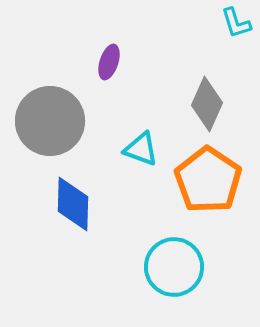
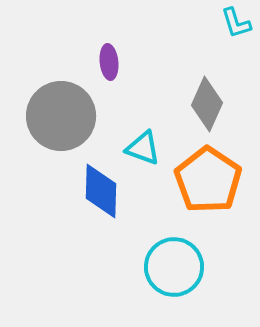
purple ellipse: rotated 24 degrees counterclockwise
gray circle: moved 11 px right, 5 px up
cyan triangle: moved 2 px right, 1 px up
blue diamond: moved 28 px right, 13 px up
